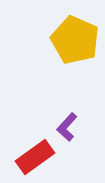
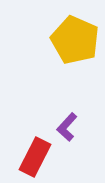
red rectangle: rotated 27 degrees counterclockwise
